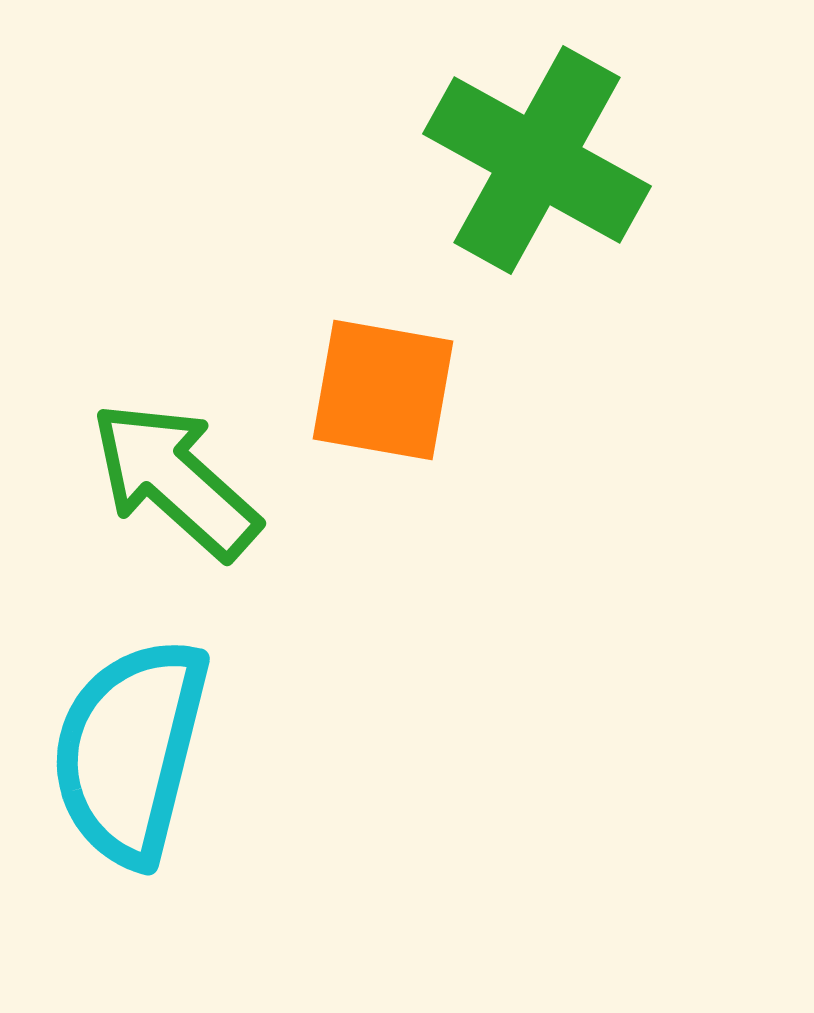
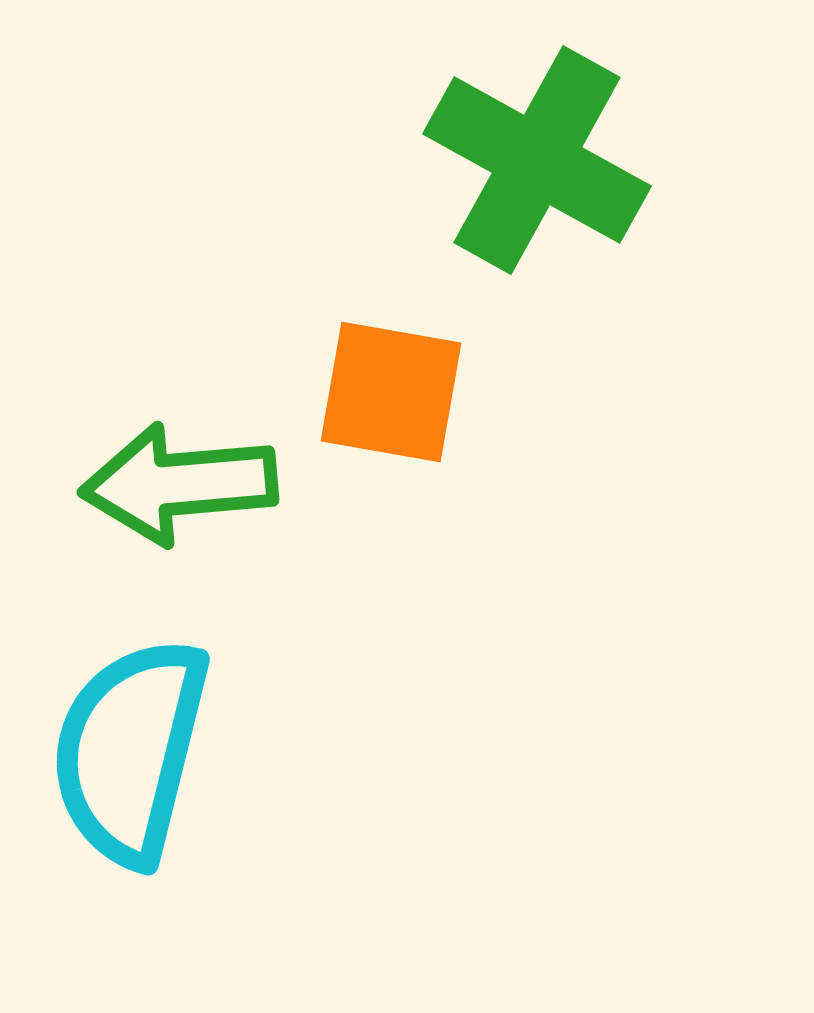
orange square: moved 8 px right, 2 px down
green arrow: moved 4 px right, 4 px down; rotated 47 degrees counterclockwise
